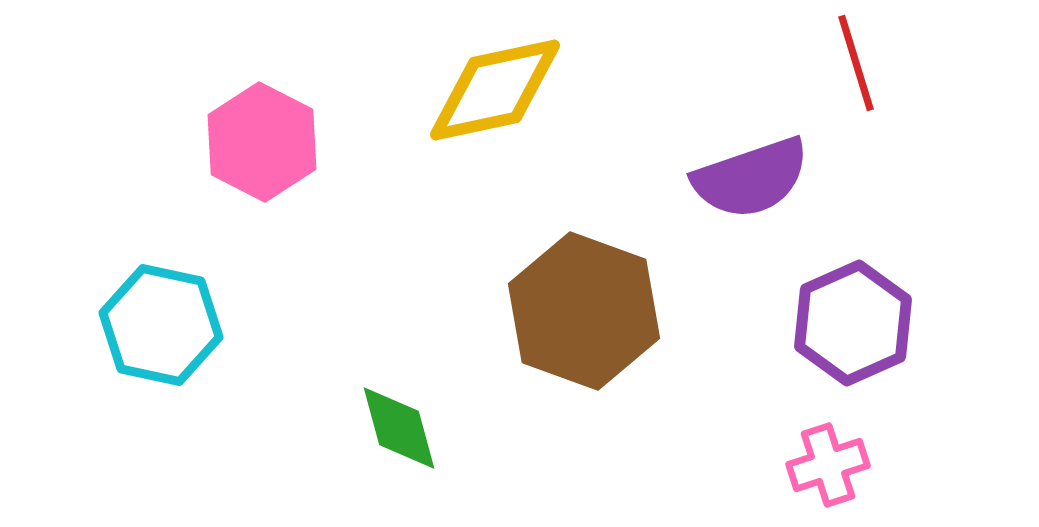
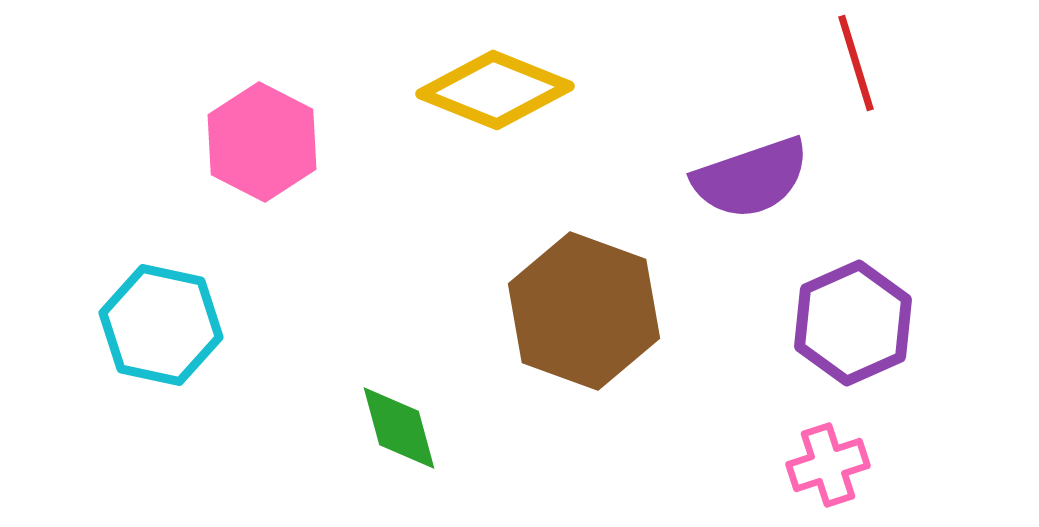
yellow diamond: rotated 34 degrees clockwise
